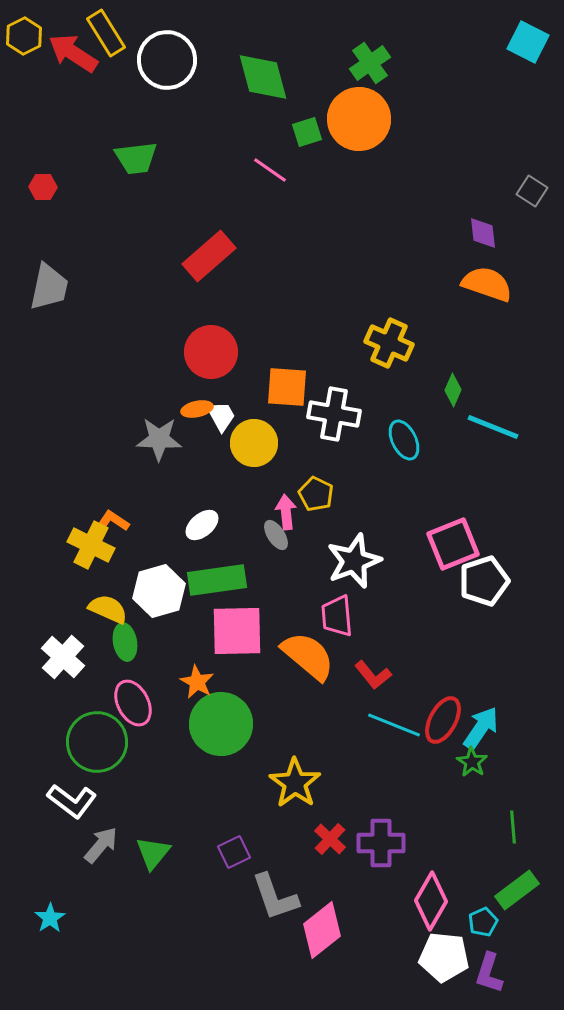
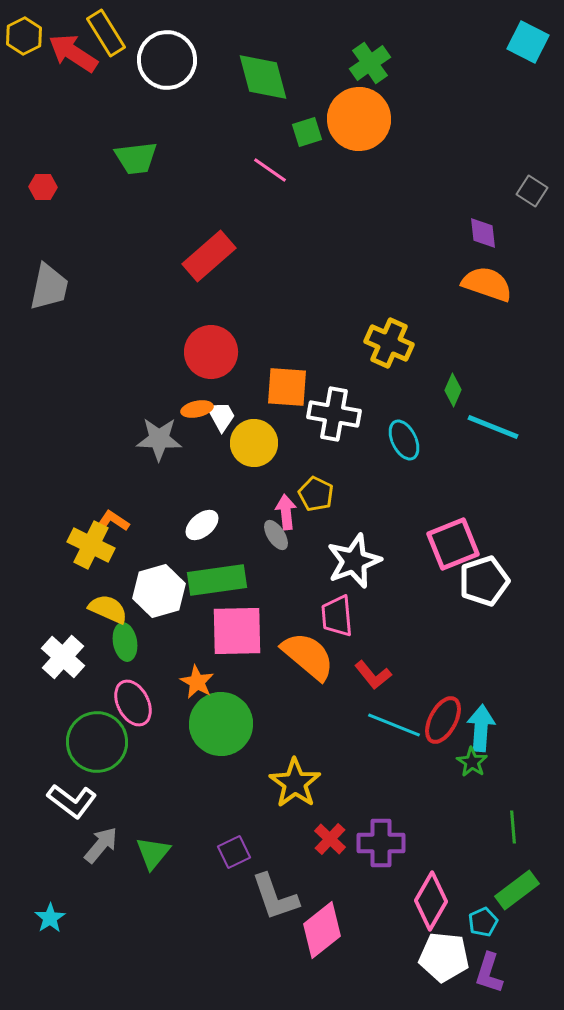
cyan arrow at (481, 728): rotated 30 degrees counterclockwise
